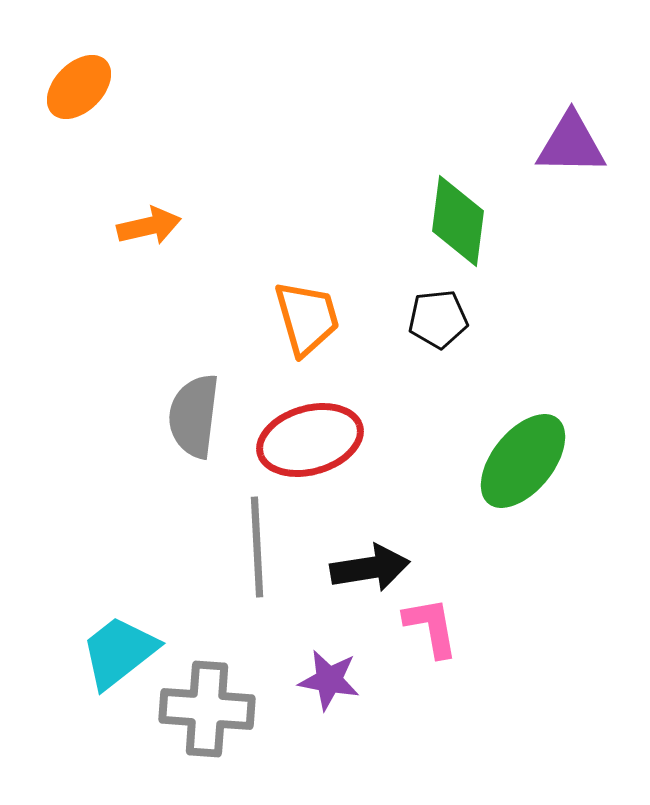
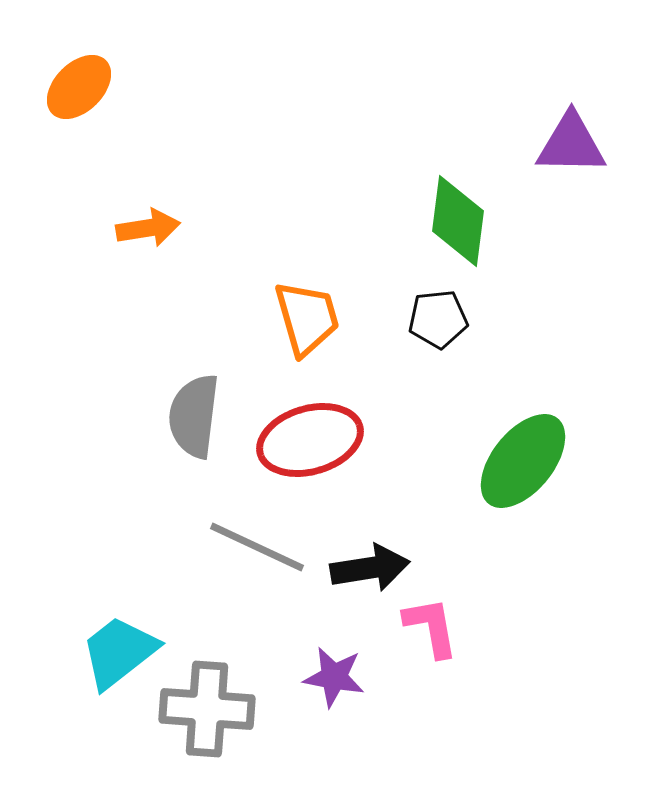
orange arrow: moved 1 px left, 2 px down; rotated 4 degrees clockwise
gray line: rotated 62 degrees counterclockwise
purple star: moved 5 px right, 3 px up
